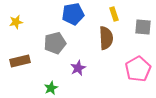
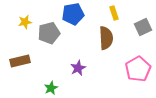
yellow rectangle: moved 1 px up
yellow star: moved 9 px right
gray square: rotated 30 degrees counterclockwise
gray pentagon: moved 6 px left, 10 px up
